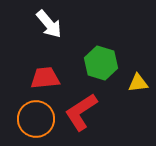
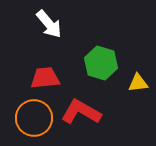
red L-shape: rotated 63 degrees clockwise
orange circle: moved 2 px left, 1 px up
